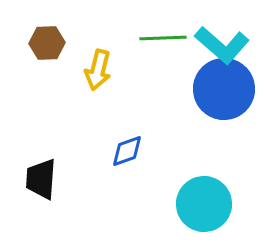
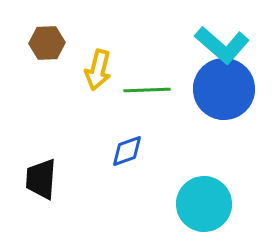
green line: moved 16 px left, 52 px down
